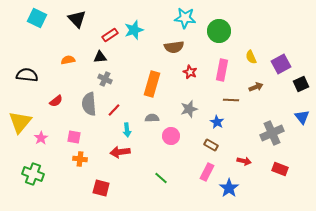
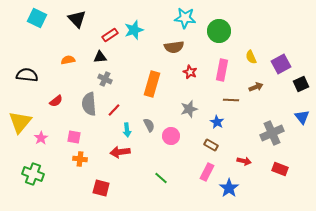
gray semicircle at (152, 118): moved 3 px left, 7 px down; rotated 64 degrees clockwise
